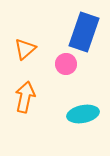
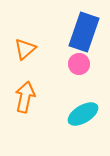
pink circle: moved 13 px right
cyan ellipse: rotated 20 degrees counterclockwise
